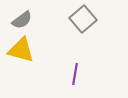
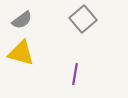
yellow triangle: moved 3 px down
